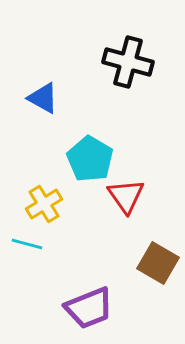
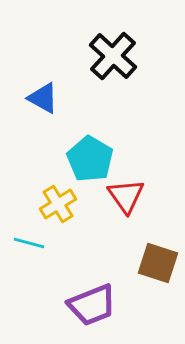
black cross: moved 15 px left, 6 px up; rotated 27 degrees clockwise
yellow cross: moved 14 px right
cyan line: moved 2 px right, 1 px up
brown square: rotated 12 degrees counterclockwise
purple trapezoid: moved 3 px right, 3 px up
